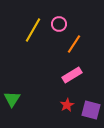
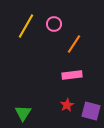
pink circle: moved 5 px left
yellow line: moved 7 px left, 4 px up
pink rectangle: rotated 24 degrees clockwise
green triangle: moved 11 px right, 14 px down
purple square: moved 1 px down
